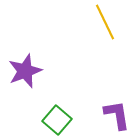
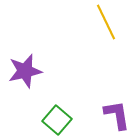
yellow line: moved 1 px right
purple star: rotated 8 degrees clockwise
